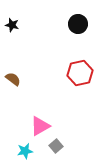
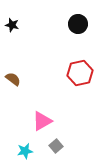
pink triangle: moved 2 px right, 5 px up
